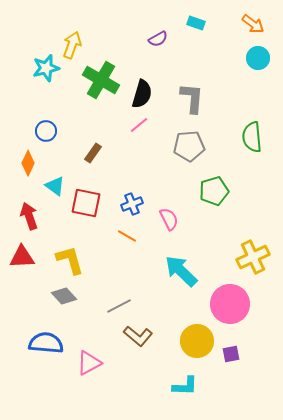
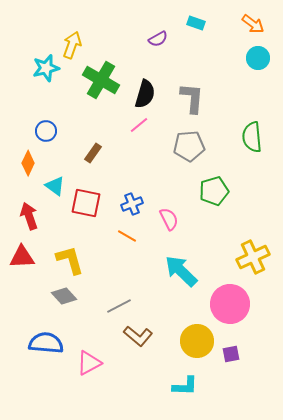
black semicircle: moved 3 px right
